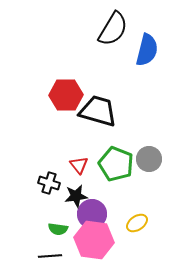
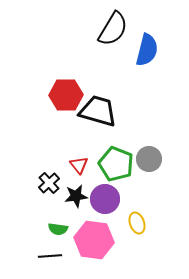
black cross: rotated 30 degrees clockwise
purple circle: moved 13 px right, 15 px up
yellow ellipse: rotated 75 degrees counterclockwise
